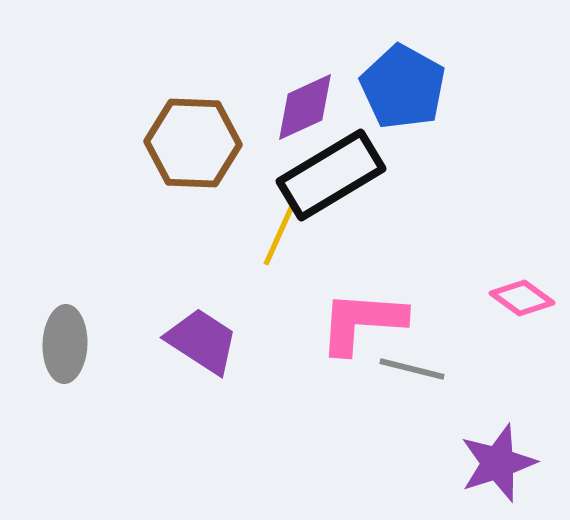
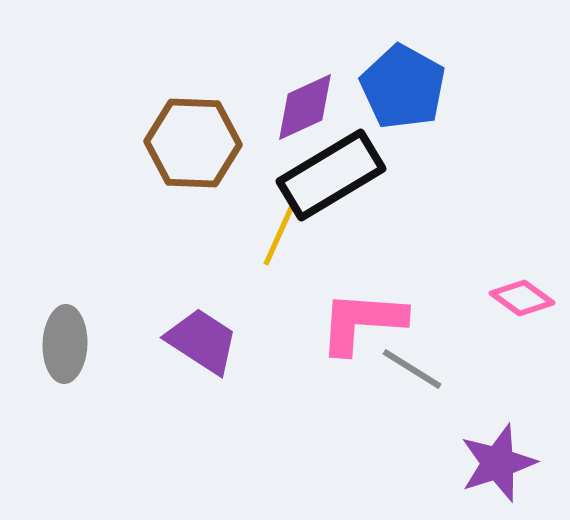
gray line: rotated 18 degrees clockwise
